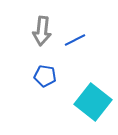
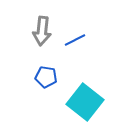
blue pentagon: moved 1 px right, 1 px down
cyan square: moved 8 px left
